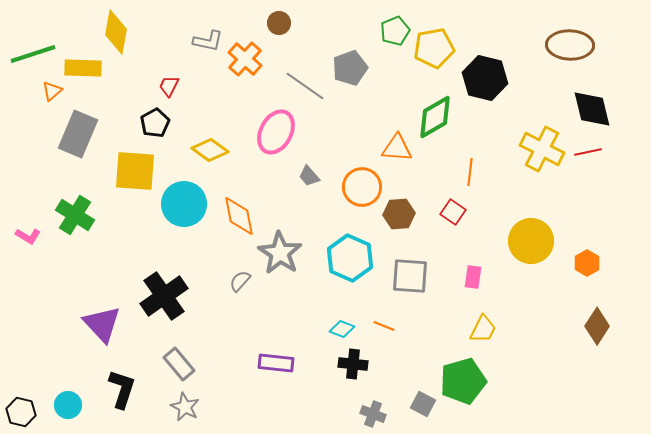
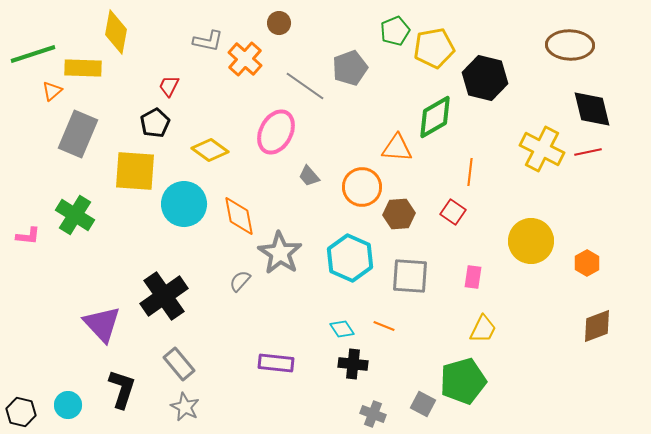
pink L-shape at (28, 236): rotated 25 degrees counterclockwise
brown diamond at (597, 326): rotated 36 degrees clockwise
cyan diamond at (342, 329): rotated 35 degrees clockwise
